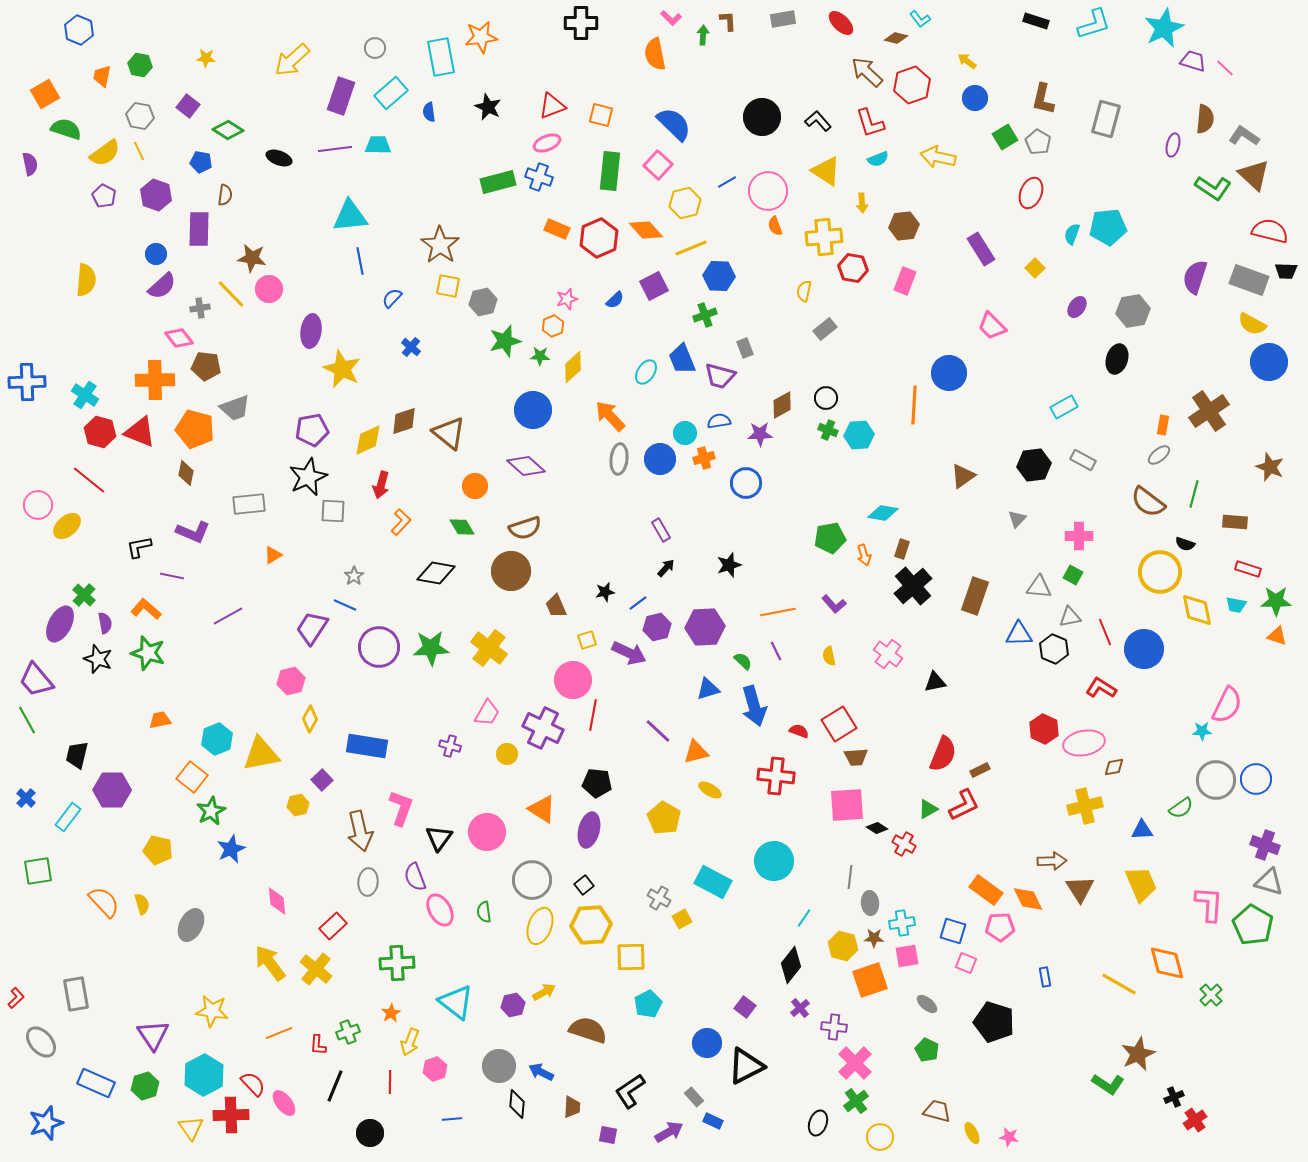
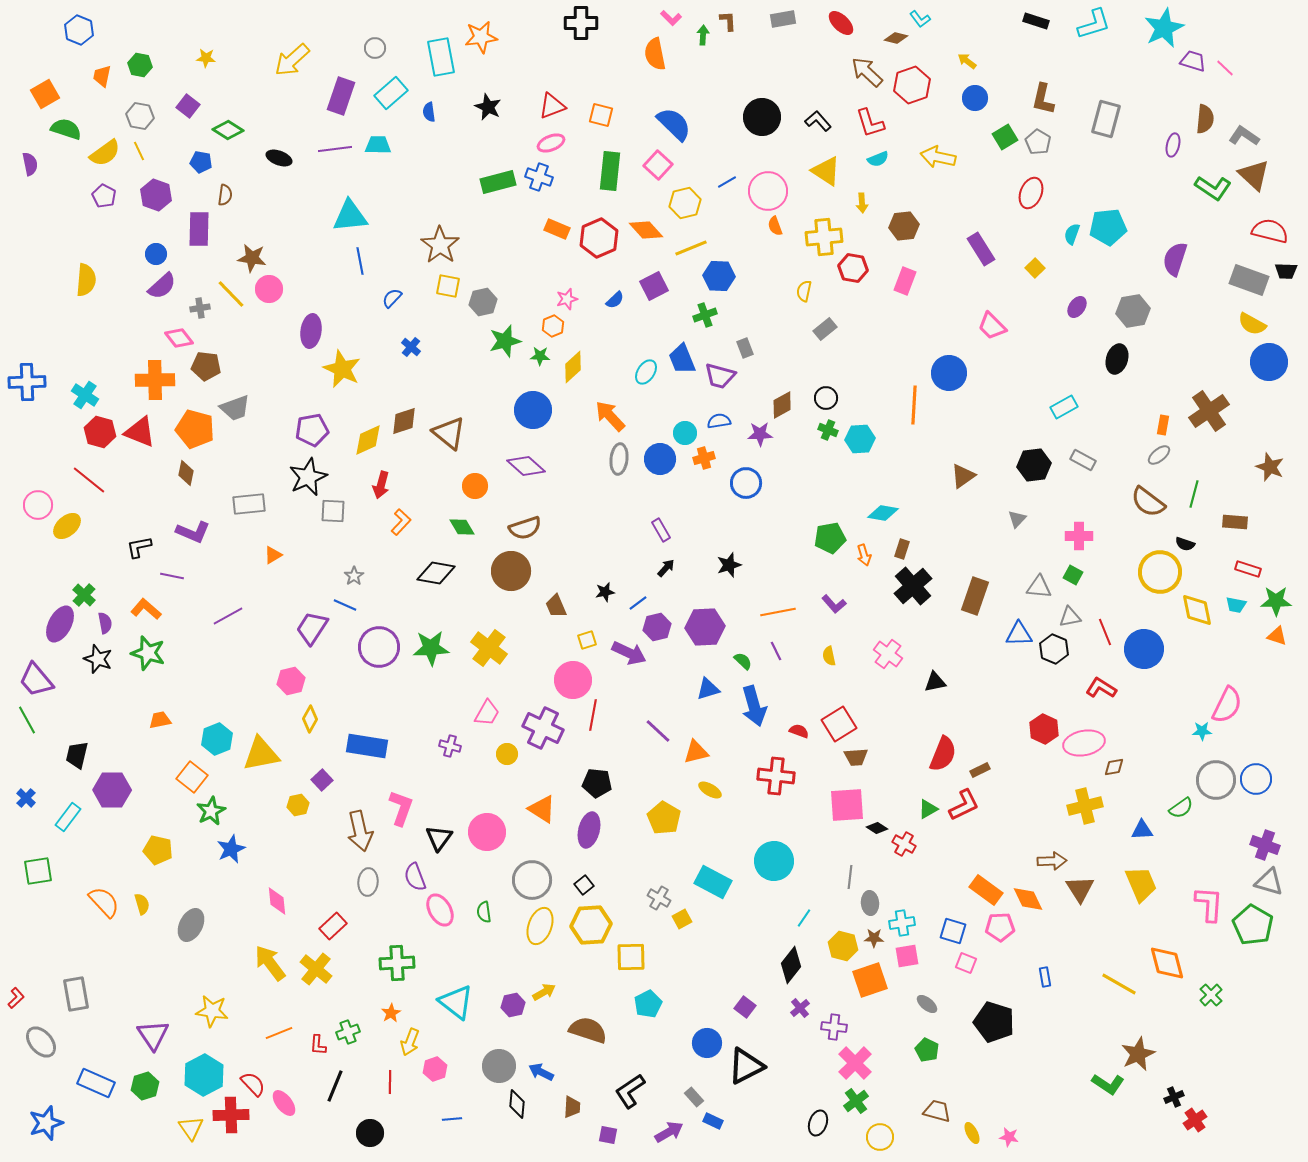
pink ellipse at (547, 143): moved 4 px right
purple semicircle at (1195, 277): moved 20 px left, 18 px up
cyan hexagon at (859, 435): moved 1 px right, 4 px down
